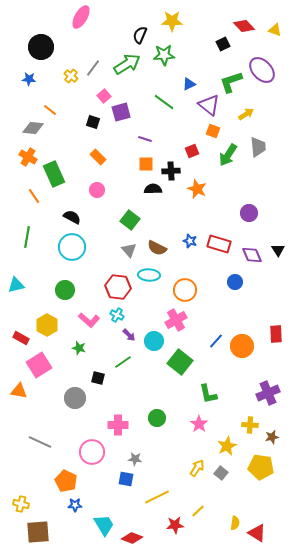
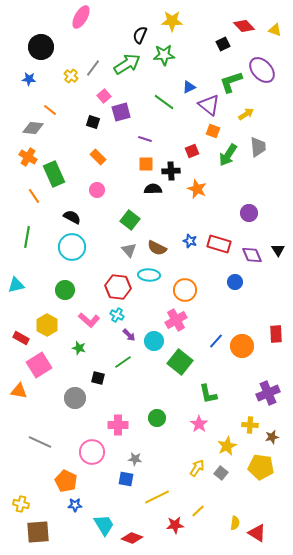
blue triangle at (189, 84): moved 3 px down
